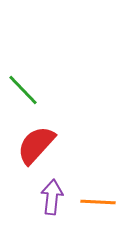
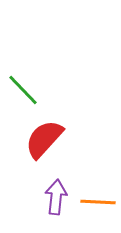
red semicircle: moved 8 px right, 6 px up
purple arrow: moved 4 px right
